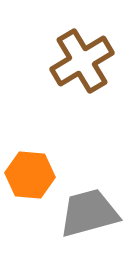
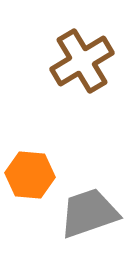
gray trapezoid: rotated 4 degrees counterclockwise
